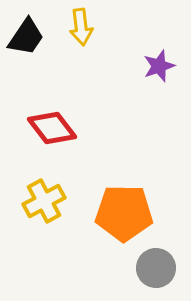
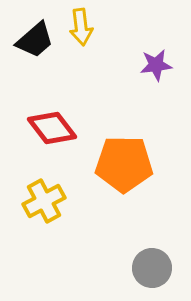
black trapezoid: moved 9 px right, 3 px down; rotated 15 degrees clockwise
purple star: moved 3 px left, 1 px up; rotated 12 degrees clockwise
orange pentagon: moved 49 px up
gray circle: moved 4 px left
